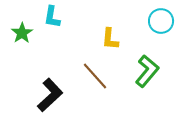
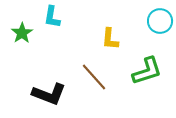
cyan circle: moved 1 px left
green L-shape: rotated 32 degrees clockwise
brown line: moved 1 px left, 1 px down
black L-shape: moved 1 px left, 1 px up; rotated 64 degrees clockwise
